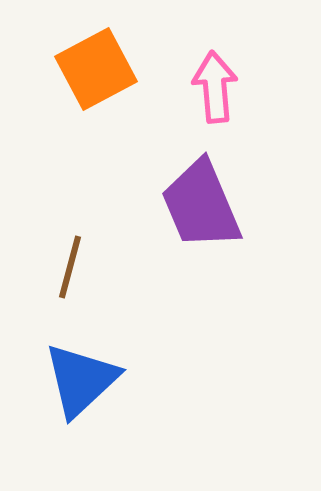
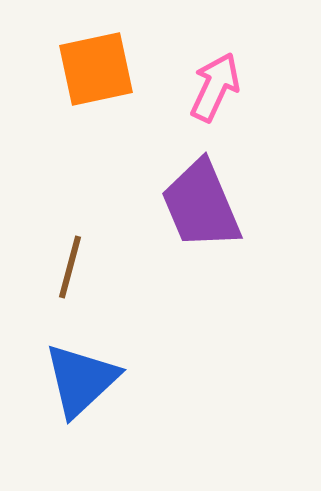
orange square: rotated 16 degrees clockwise
pink arrow: rotated 30 degrees clockwise
